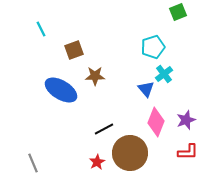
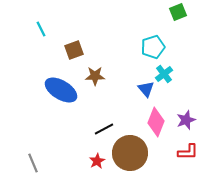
red star: moved 1 px up
